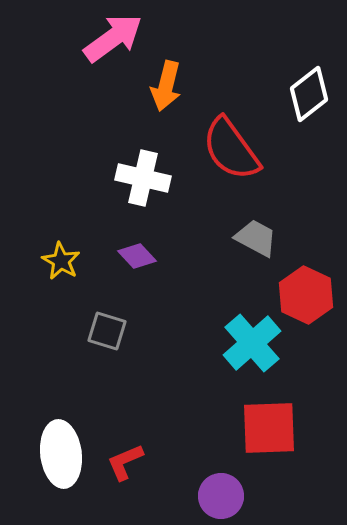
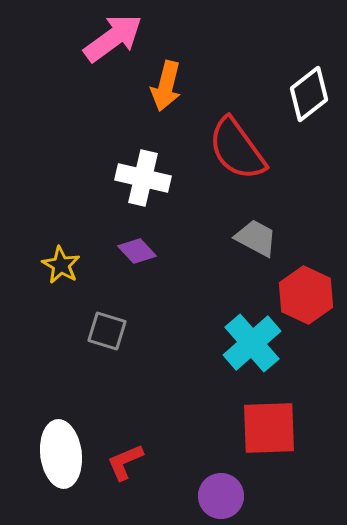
red semicircle: moved 6 px right
purple diamond: moved 5 px up
yellow star: moved 4 px down
